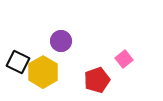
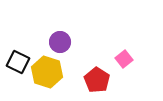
purple circle: moved 1 px left, 1 px down
yellow hexagon: moved 4 px right; rotated 12 degrees counterclockwise
red pentagon: rotated 20 degrees counterclockwise
